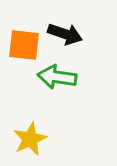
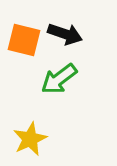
orange square: moved 5 px up; rotated 8 degrees clockwise
green arrow: moved 2 px right, 2 px down; rotated 45 degrees counterclockwise
